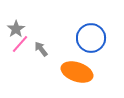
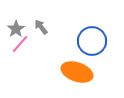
blue circle: moved 1 px right, 3 px down
gray arrow: moved 22 px up
